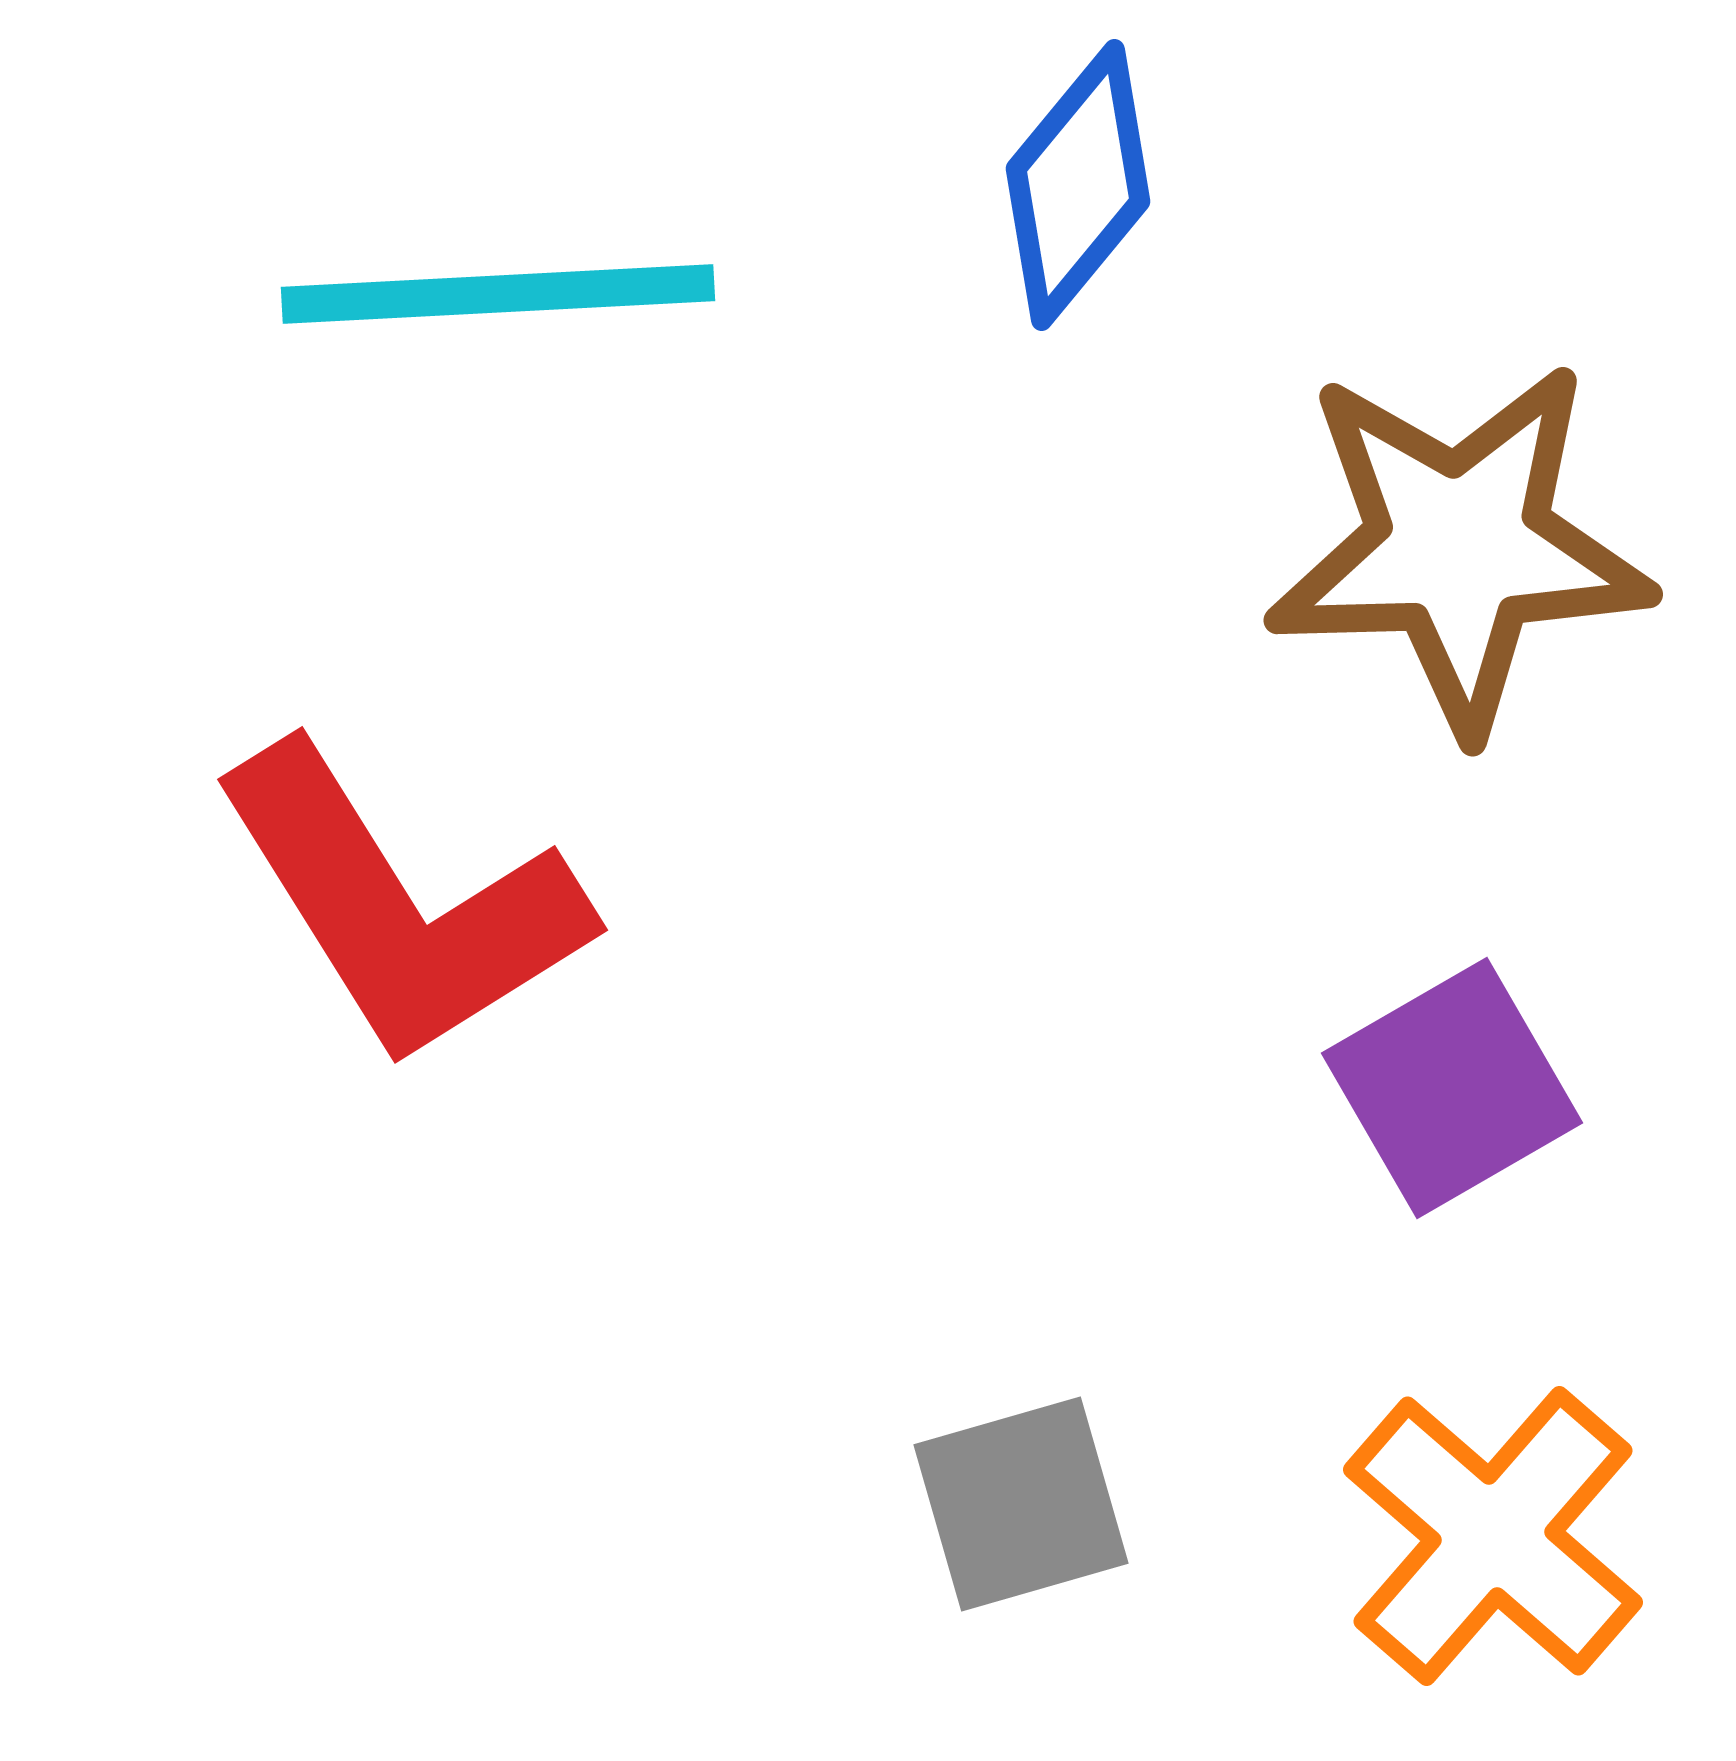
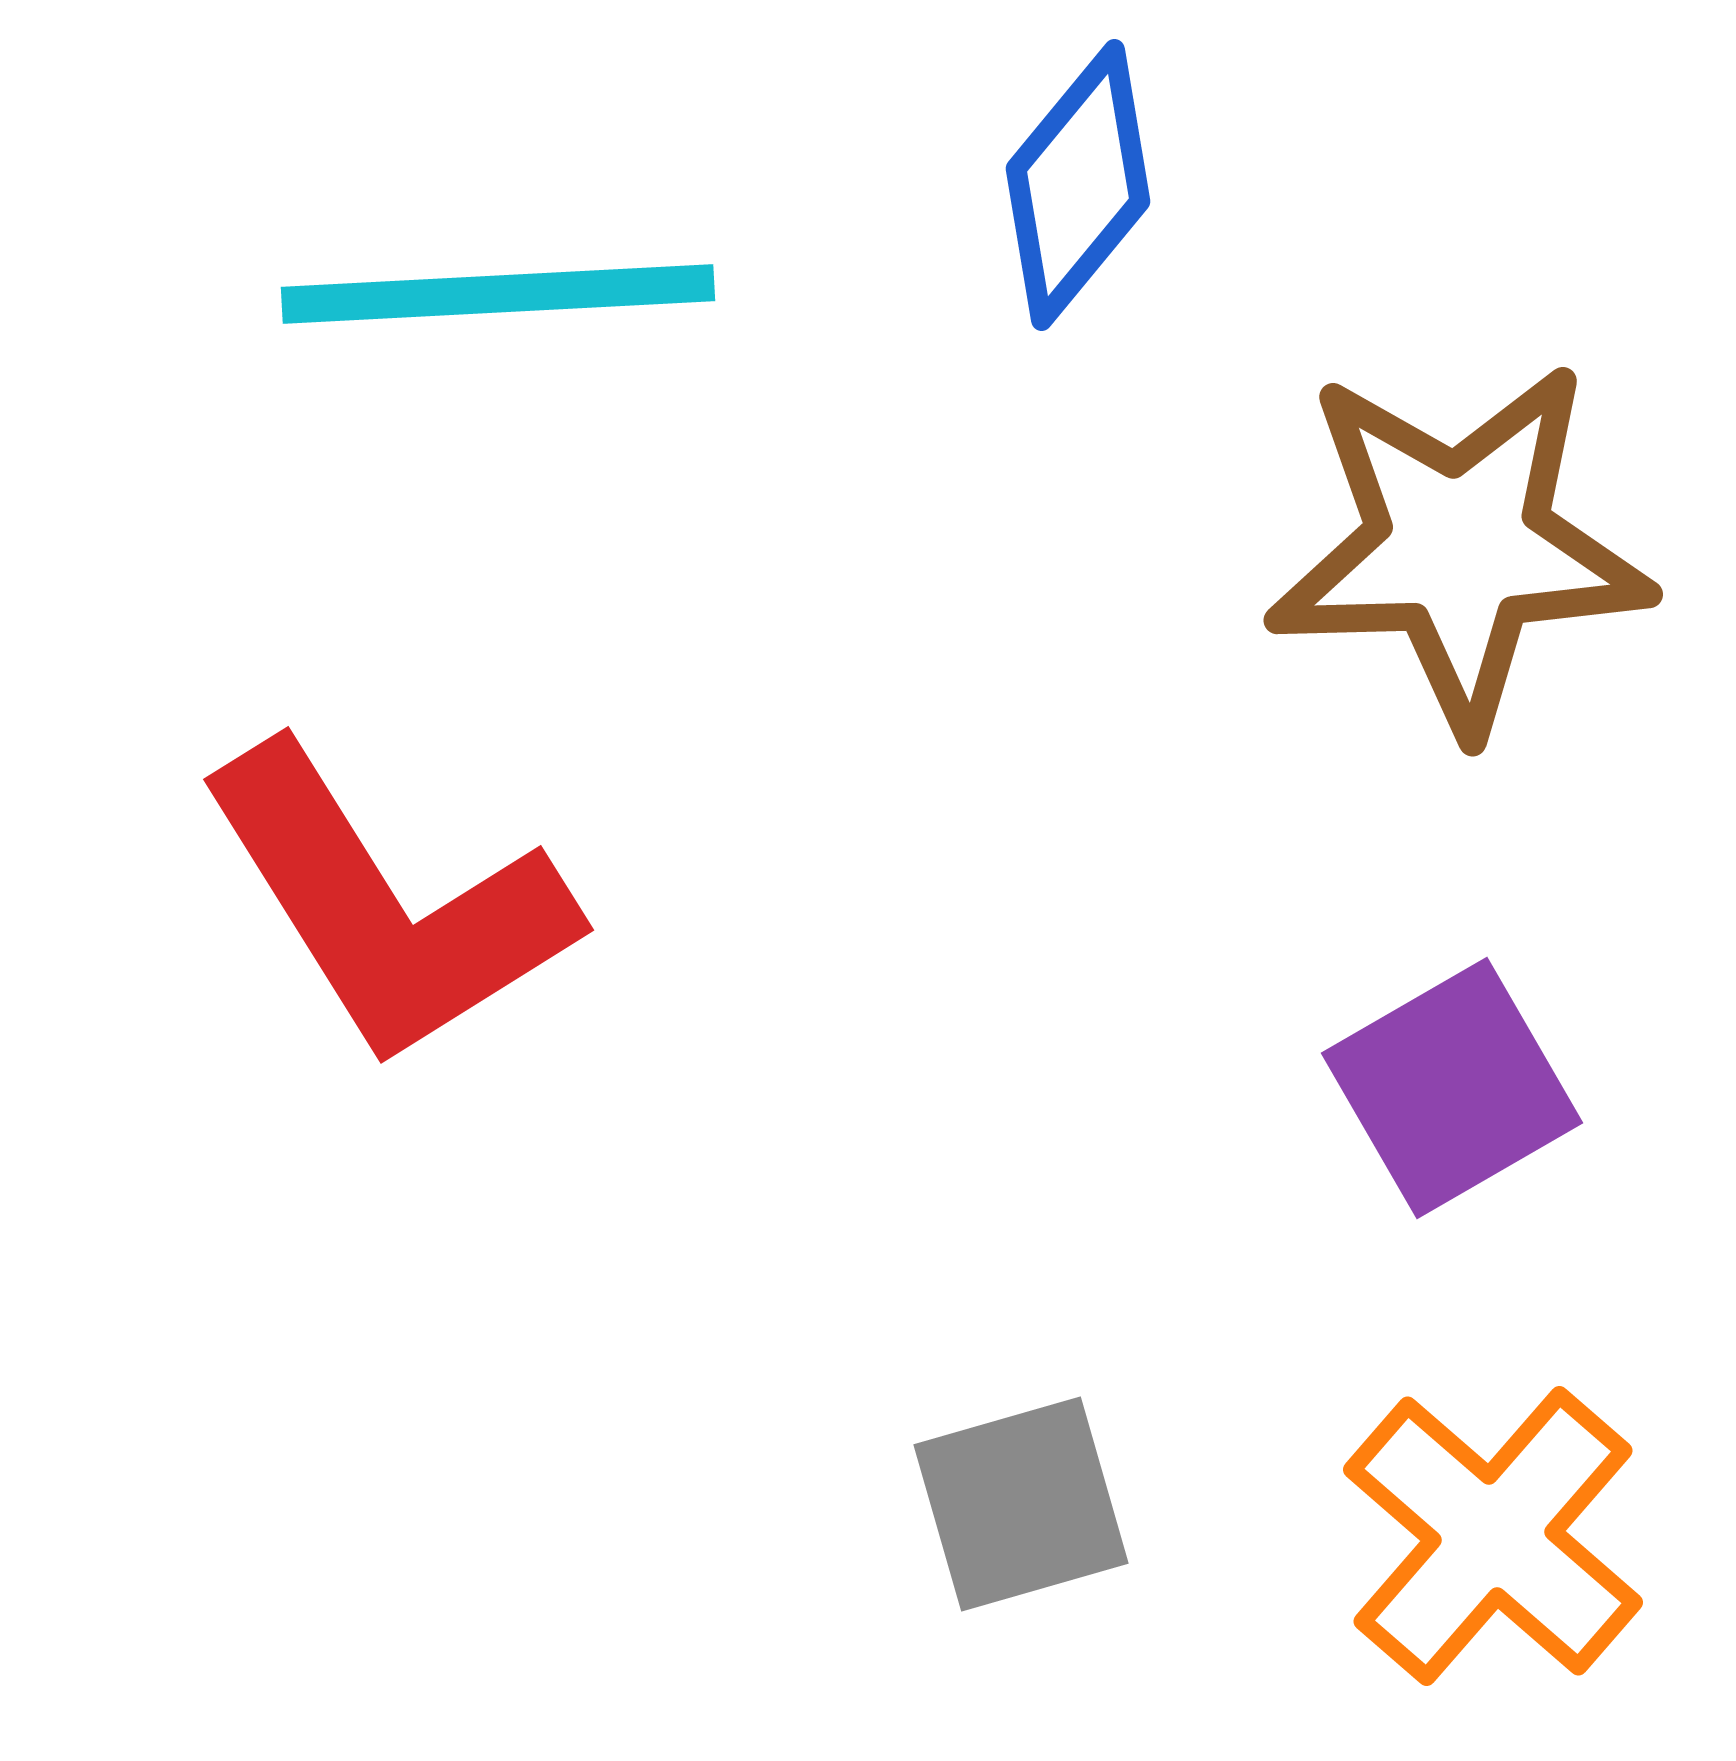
red L-shape: moved 14 px left
